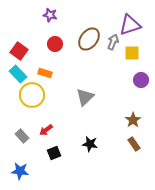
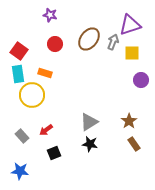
cyan rectangle: rotated 36 degrees clockwise
gray triangle: moved 4 px right, 25 px down; rotated 12 degrees clockwise
brown star: moved 4 px left, 1 px down
